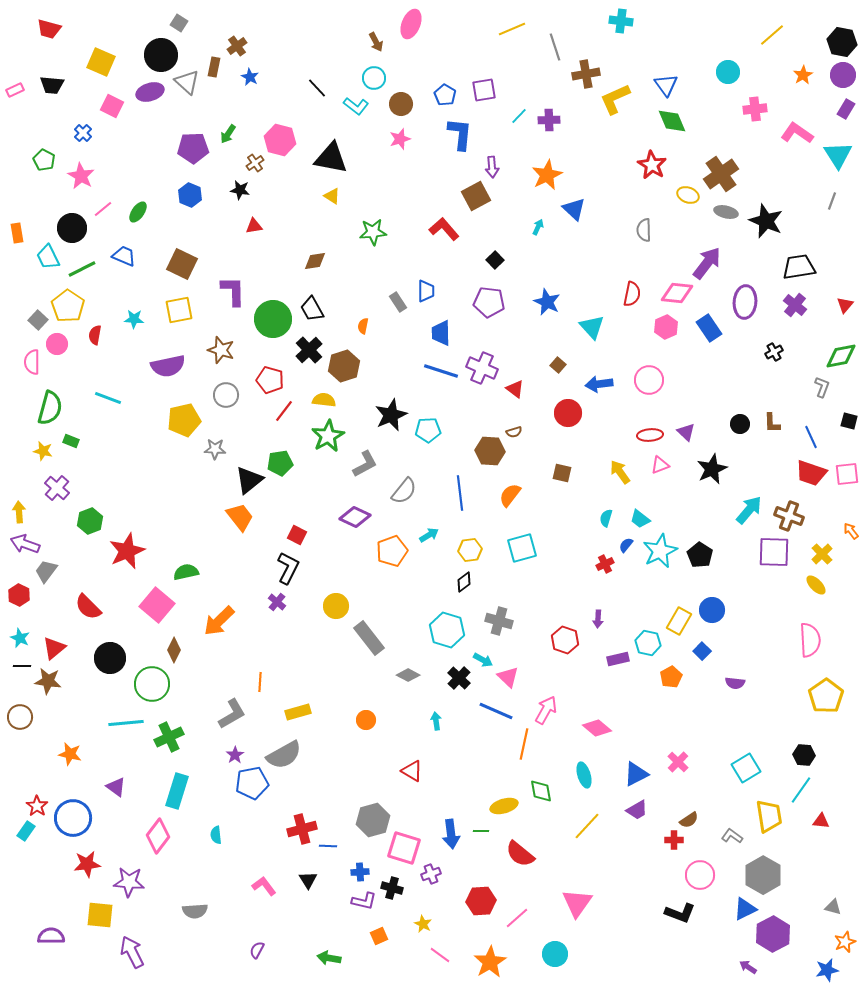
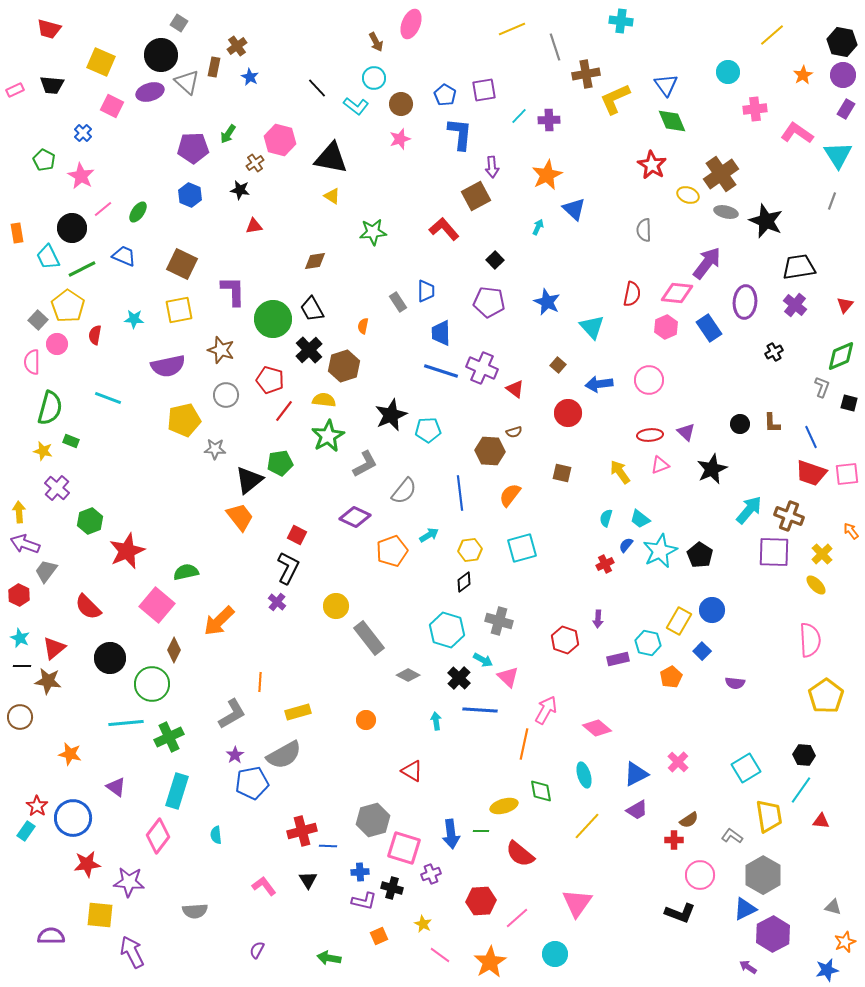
green diamond at (841, 356): rotated 12 degrees counterclockwise
black square at (849, 421): moved 18 px up
blue line at (496, 711): moved 16 px left, 1 px up; rotated 20 degrees counterclockwise
red cross at (302, 829): moved 2 px down
